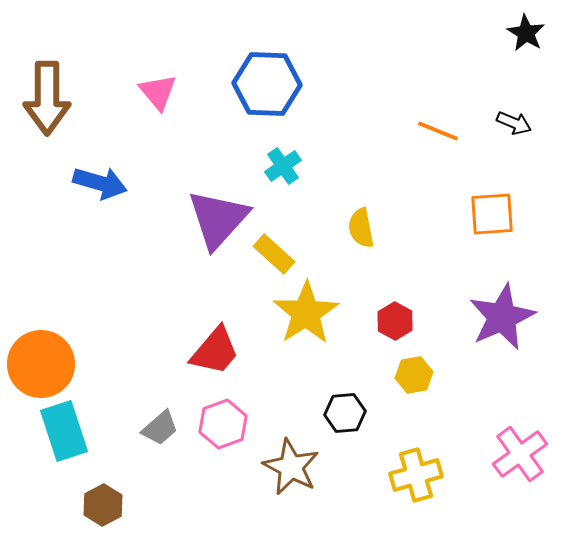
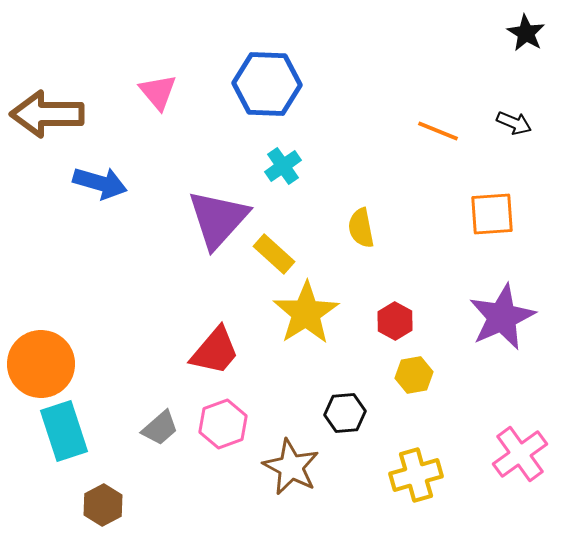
brown arrow: moved 16 px down; rotated 90 degrees clockwise
